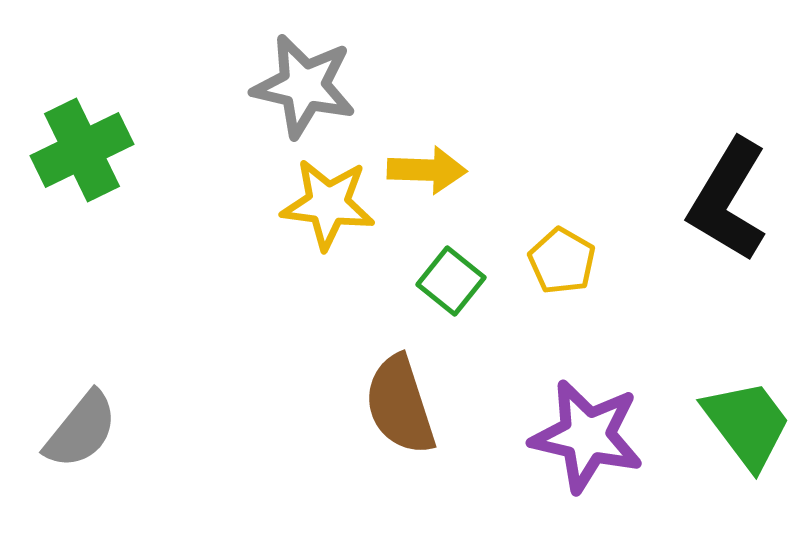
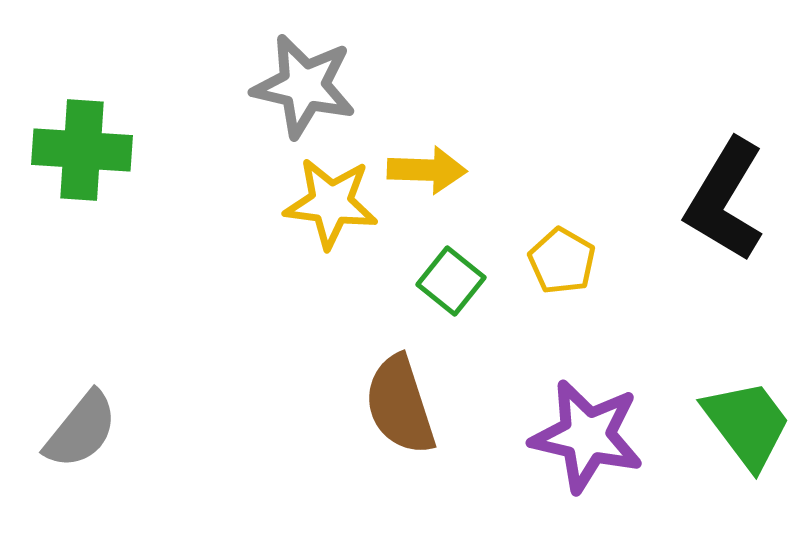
green cross: rotated 30 degrees clockwise
black L-shape: moved 3 px left
yellow star: moved 3 px right, 1 px up
